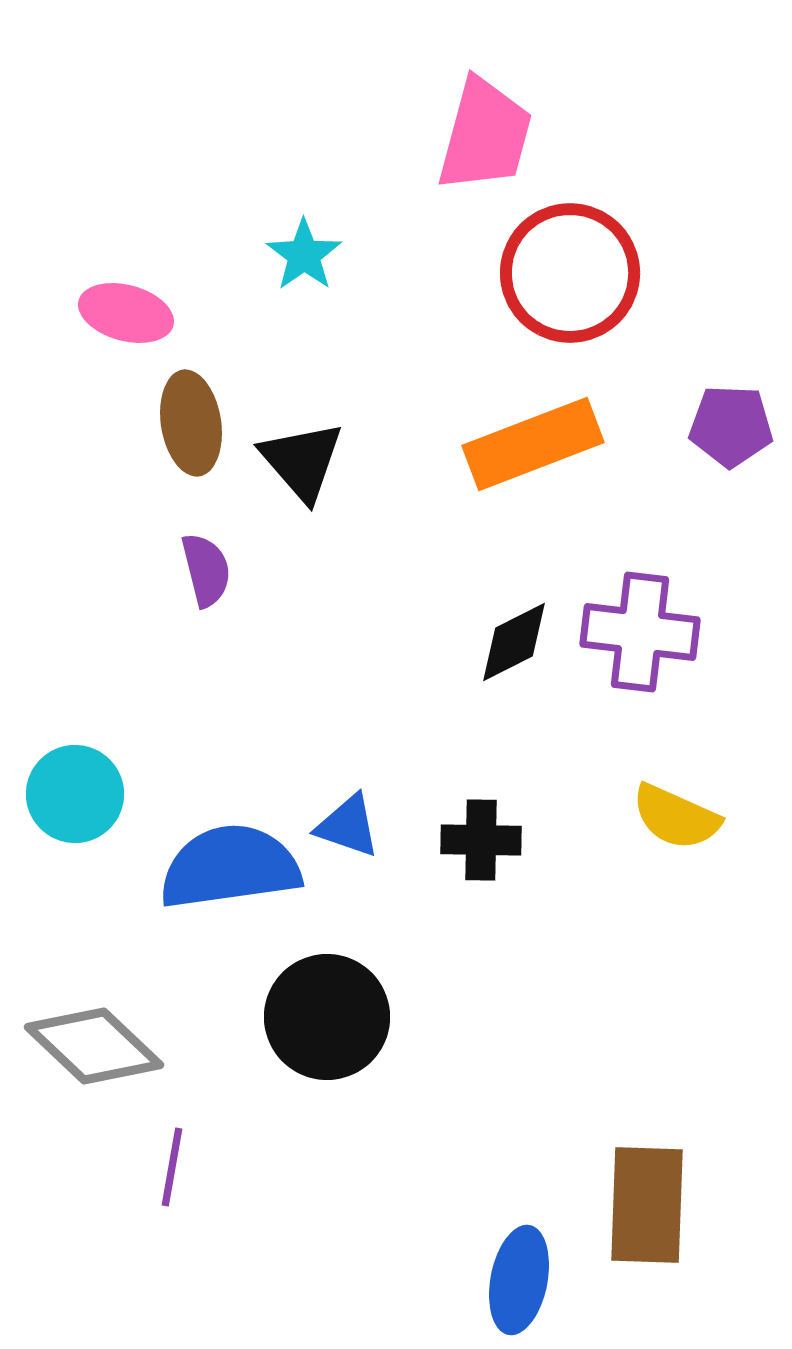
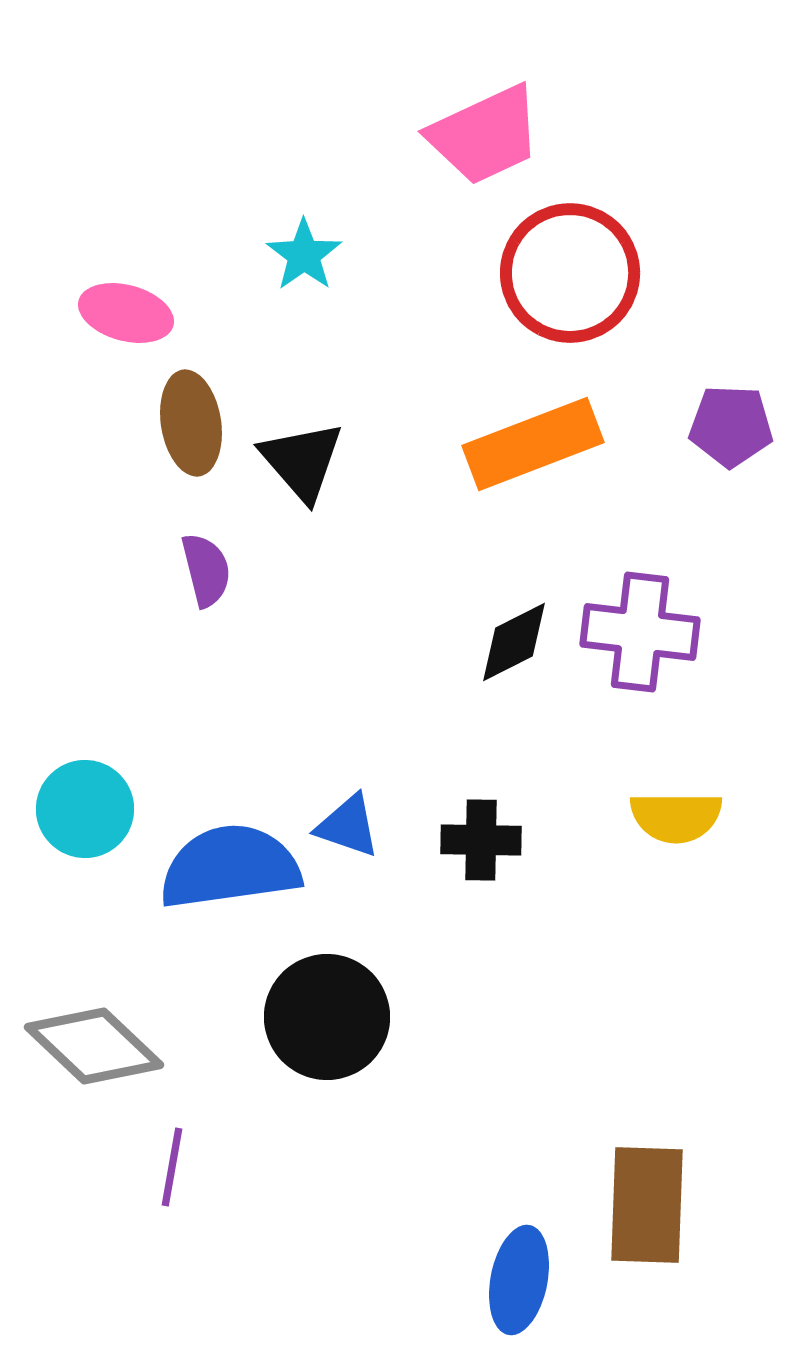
pink trapezoid: rotated 50 degrees clockwise
cyan circle: moved 10 px right, 15 px down
yellow semicircle: rotated 24 degrees counterclockwise
